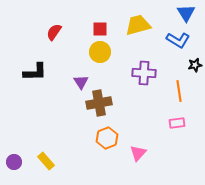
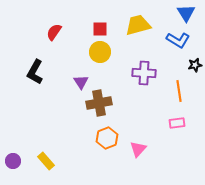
black L-shape: rotated 120 degrees clockwise
pink triangle: moved 4 px up
purple circle: moved 1 px left, 1 px up
